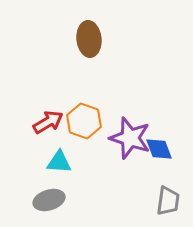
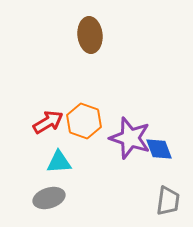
brown ellipse: moved 1 px right, 4 px up
cyan triangle: rotated 8 degrees counterclockwise
gray ellipse: moved 2 px up
